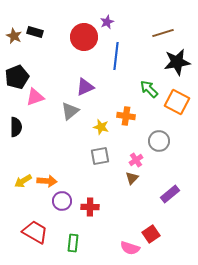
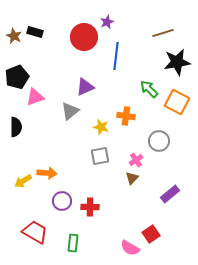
orange arrow: moved 8 px up
pink semicircle: rotated 12 degrees clockwise
